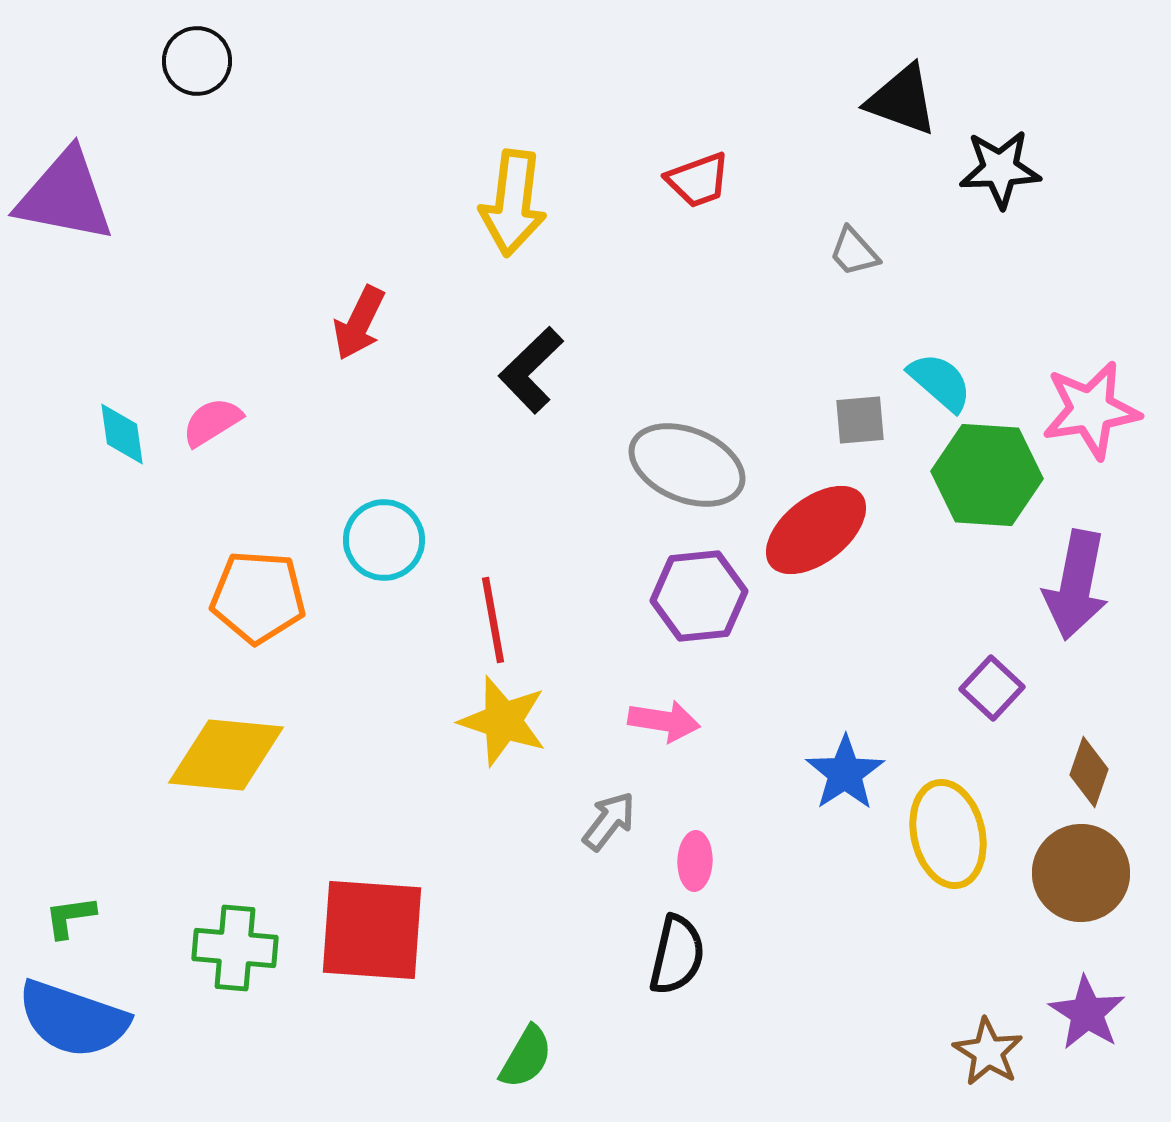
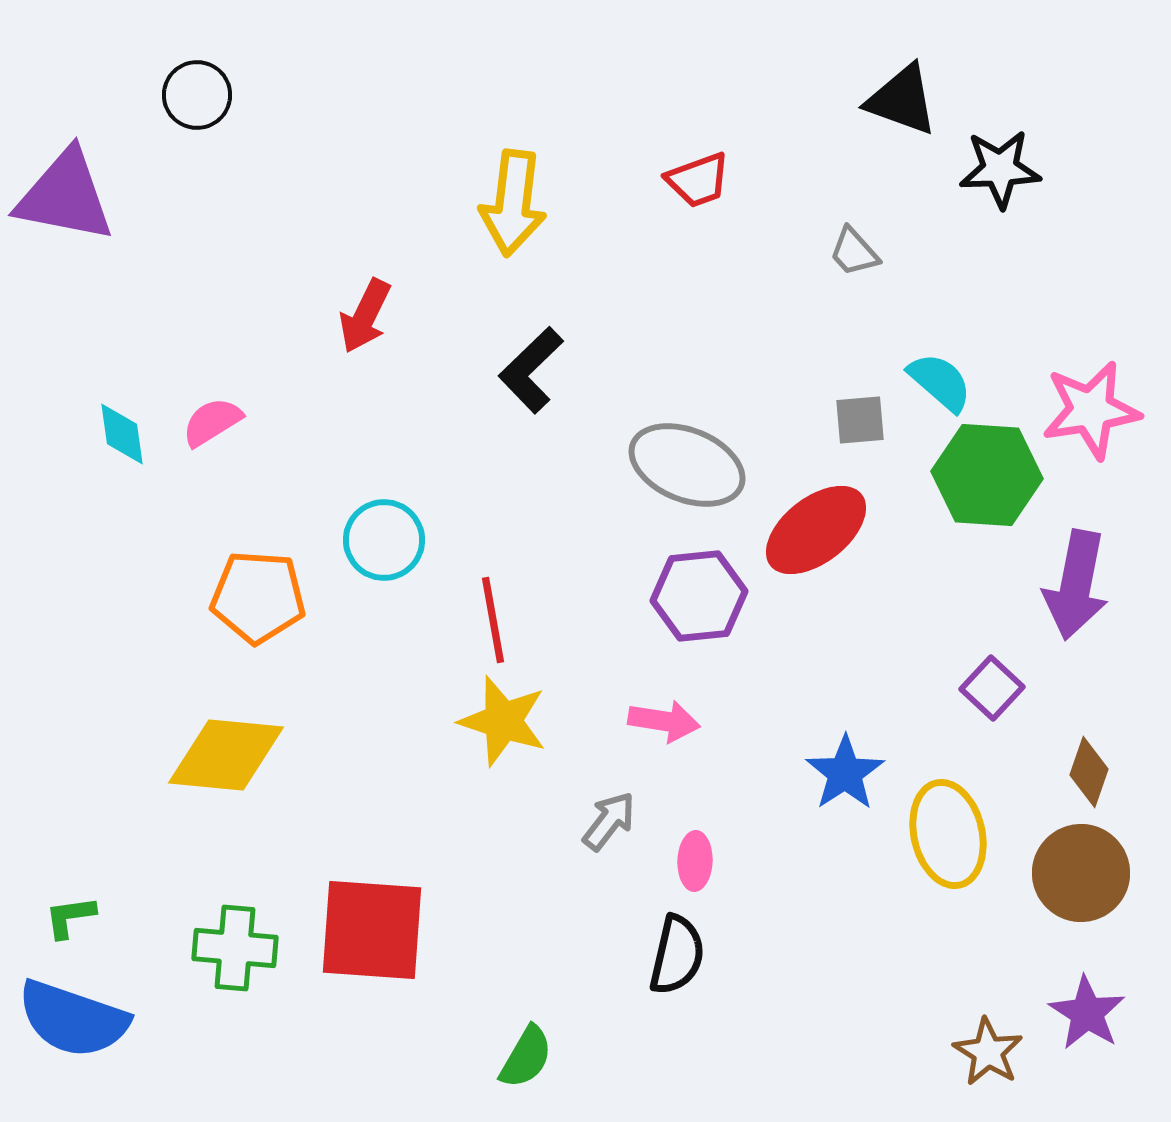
black circle: moved 34 px down
red arrow: moved 6 px right, 7 px up
